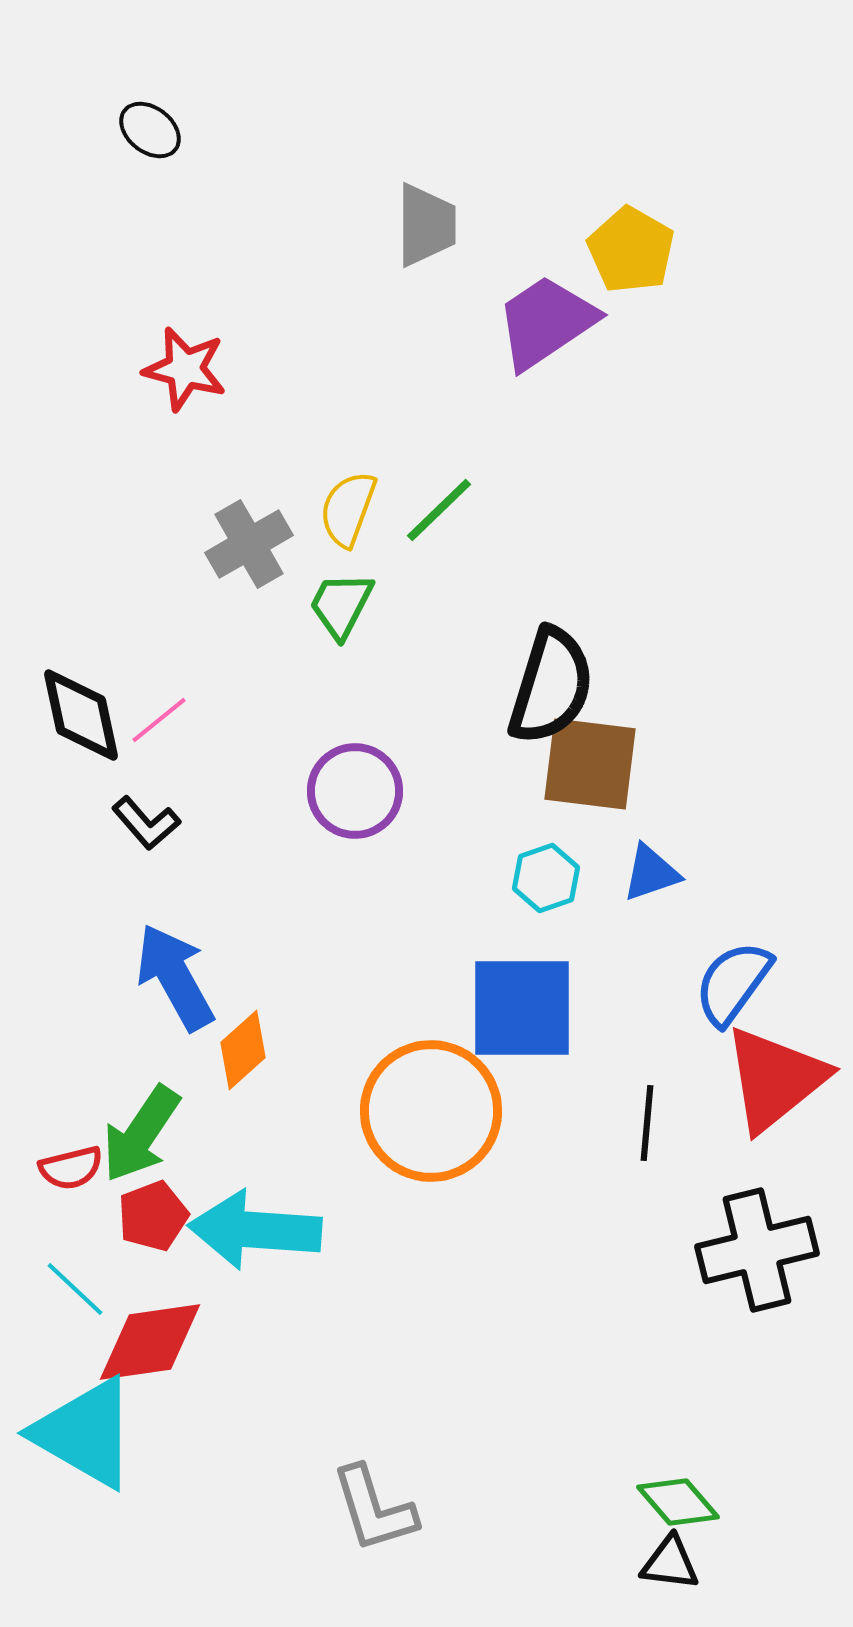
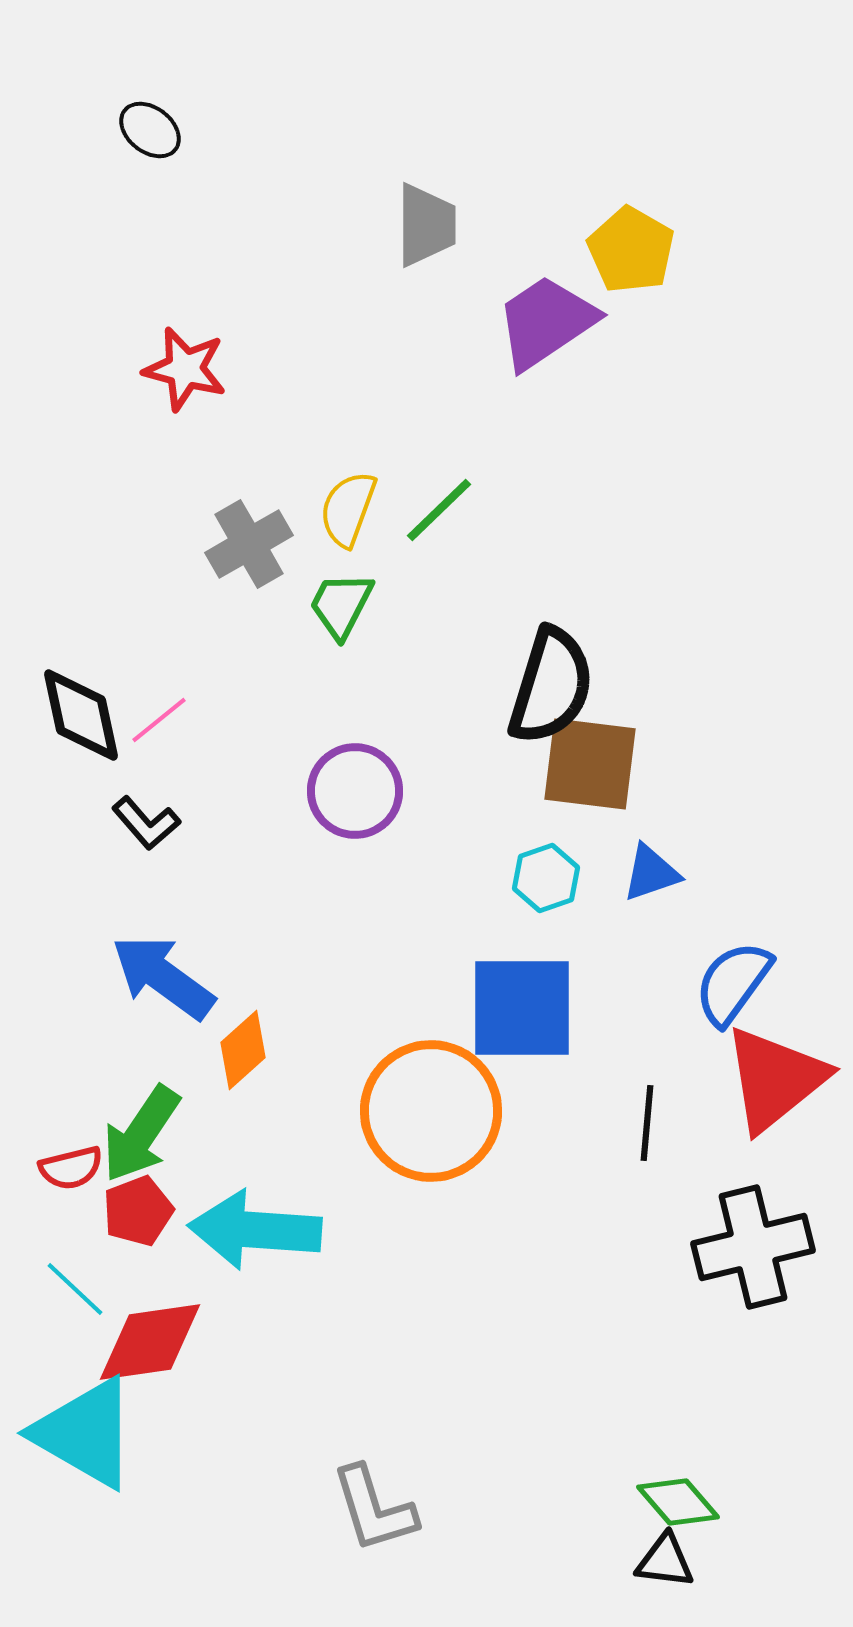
blue arrow: moved 12 px left; rotated 25 degrees counterclockwise
red pentagon: moved 15 px left, 5 px up
black cross: moved 4 px left, 3 px up
black triangle: moved 5 px left, 2 px up
